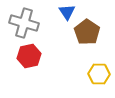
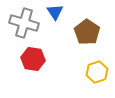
blue triangle: moved 12 px left
red hexagon: moved 4 px right, 3 px down; rotated 20 degrees clockwise
yellow hexagon: moved 2 px left, 2 px up; rotated 20 degrees counterclockwise
